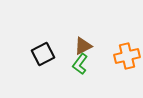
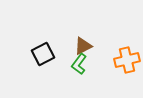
orange cross: moved 4 px down
green L-shape: moved 1 px left
